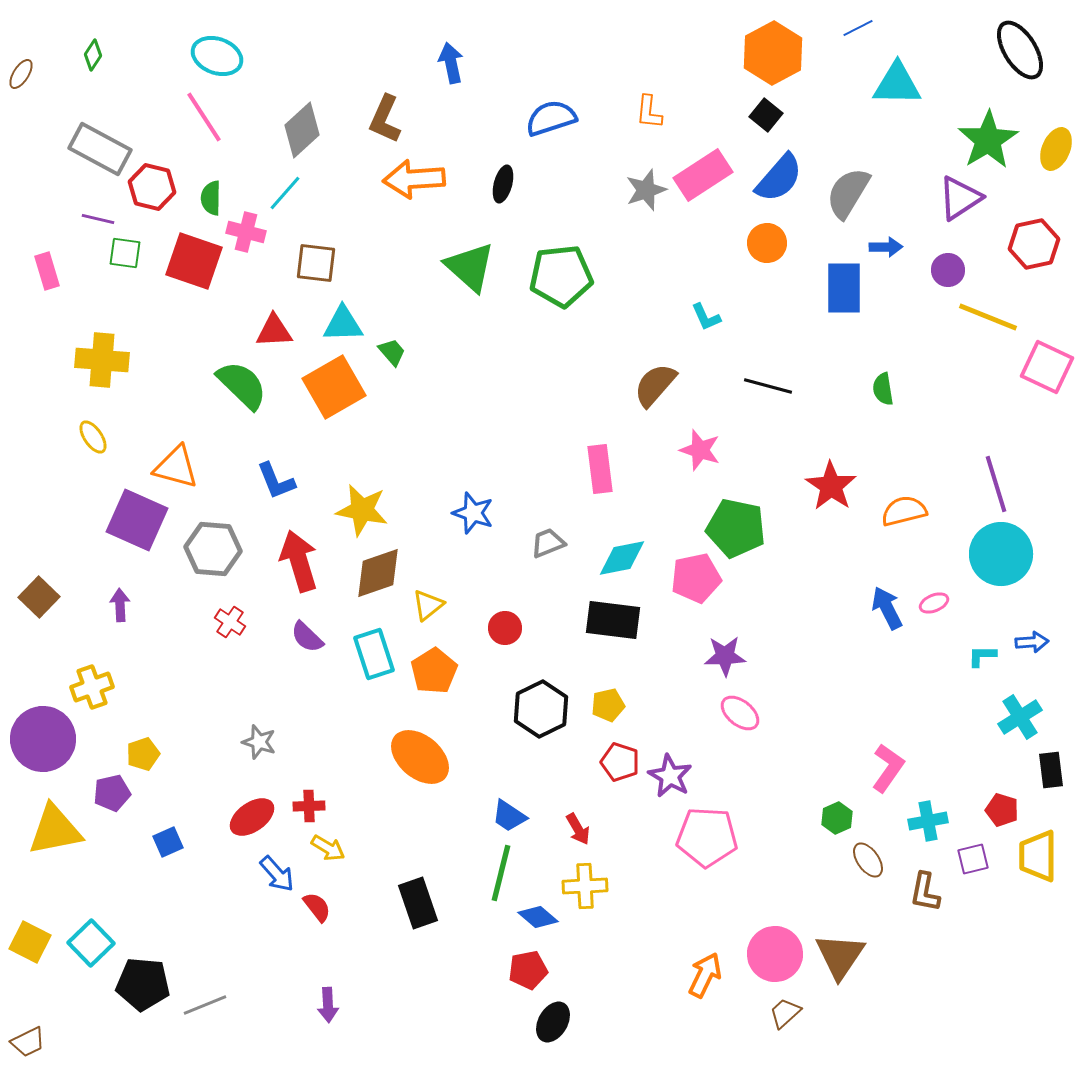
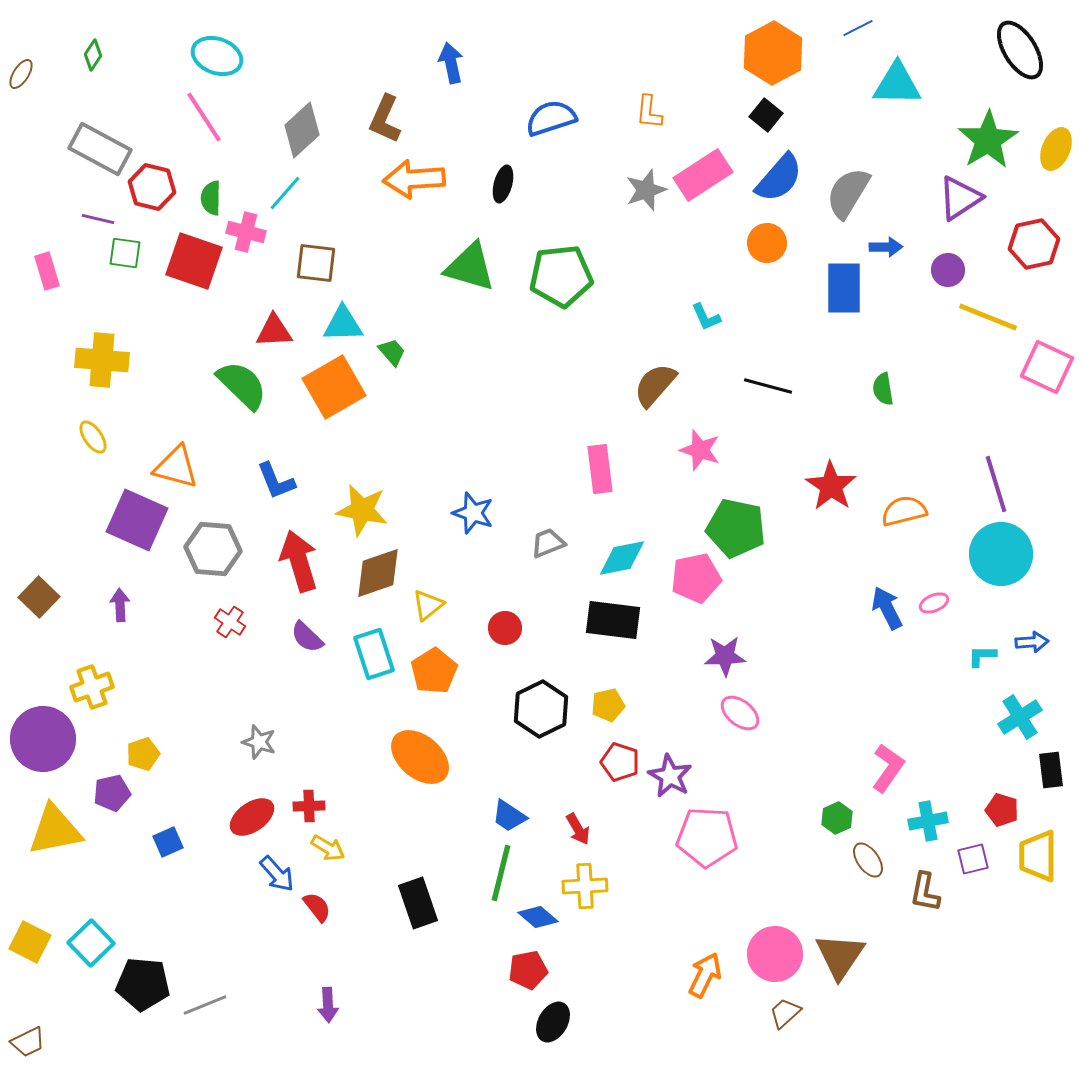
green triangle at (470, 267): rotated 26 degrees counterclockwise
